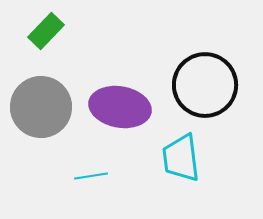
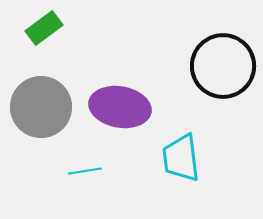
green rectangle: moved 2 px left, 3 px up; rotated 9 degrees clockwise
black circle: moved 18 px right, 19 px up
cyan line: moved 6 px left, 5 px up
